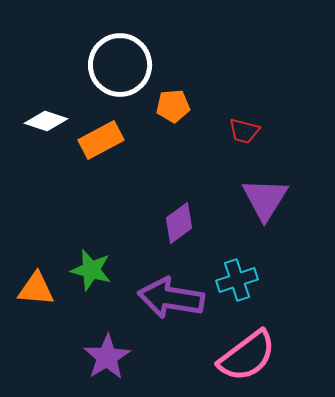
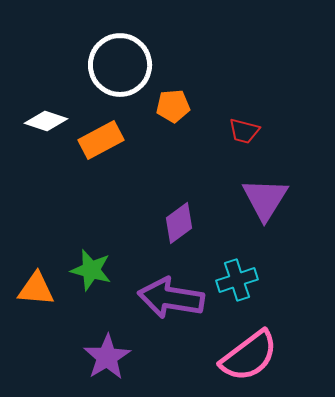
pink semicircle: moved 2 px right
